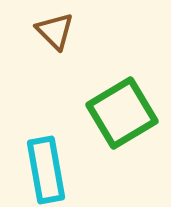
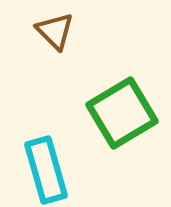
cyan rectangle: rotated 6 degrees counterclockwise
